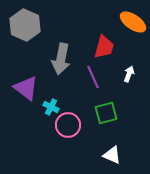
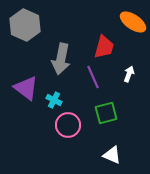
cyan cross: moved 3 px right, 7 px up
